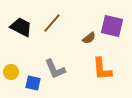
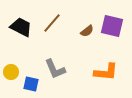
brown semicircle: moved 2 px left, 7 px up
orange L-shape: moved 4 px right, 3 px down; rotated 80 degrees counterclockwise
blue square: moved 2 px left, 1 px down
